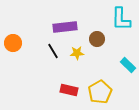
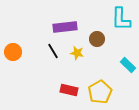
orange circle: moved 9 px down
yellow star: rotated 16 degrees clockwise
